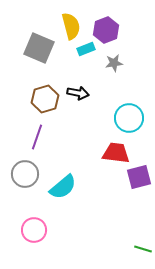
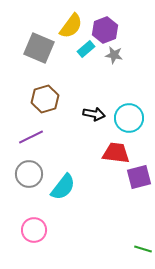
yellow semicircle: rotated 52 degrees clockwise
purple hexagon: moved 1 px left
cyan rectangle: rotated 18 degrees counterclockwise
gray star: moved 8 px up; rotated 18 degrees clockwise
black arrow: moved 16 px right, 21 px down
purple line: moved 6 px left; rotated 45 degrees clockwise
gray circle: moved 4 px right
cyan semicircle: rotated 12 degrees counterclockwise
